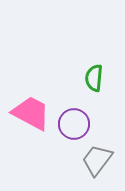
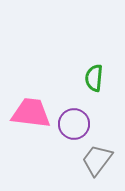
pink trapezoid: rotated 21 degrees counterclockwise
